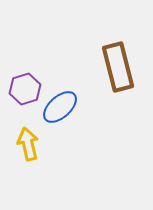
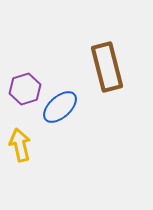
brown rectangle: moved 11 px left
yellow arrow: moved 8 px left, 1 px down
